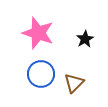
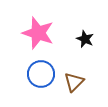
black star: rotated 18 degrees counterclockwise
brown triangle: moved 1 px up
